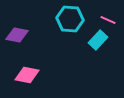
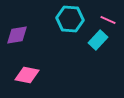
purple diamond: rotated 20 degrees counterclockwise
